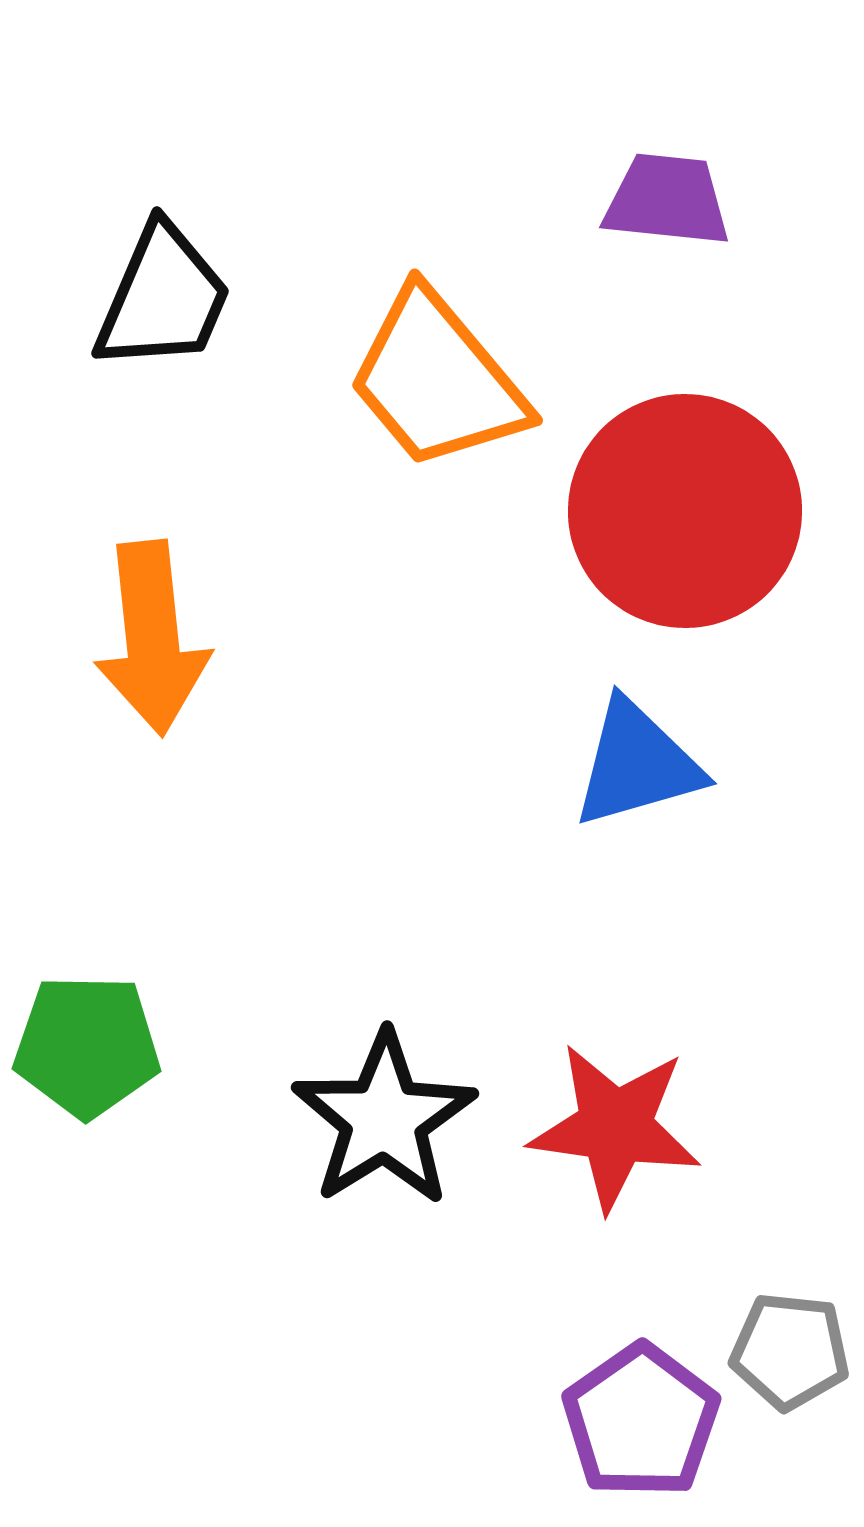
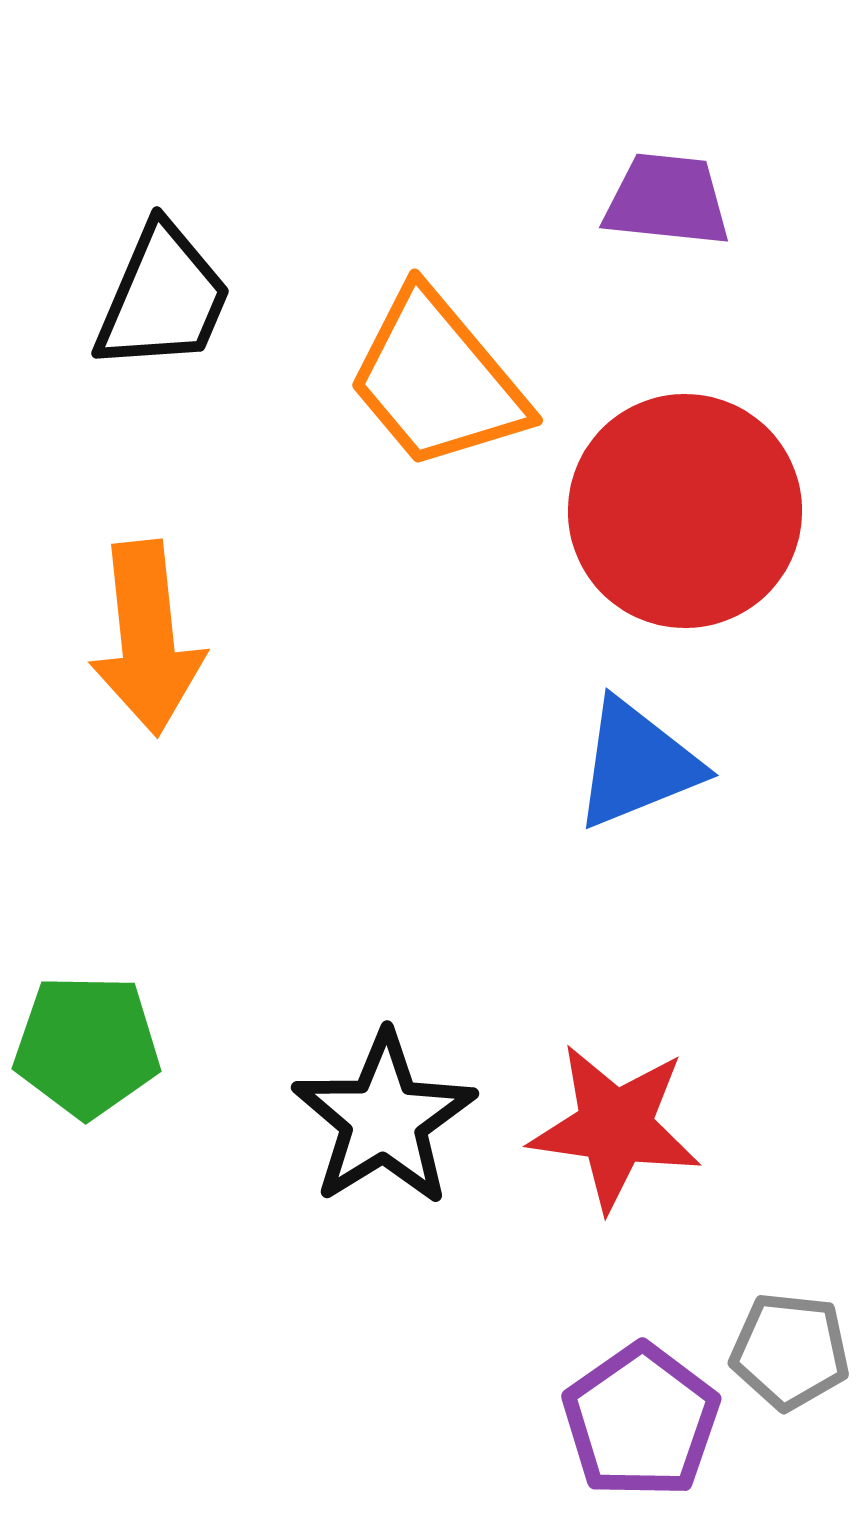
orange arrow: moved 5 px left
blue triangle: rotated 6 degrees counterclockwise
